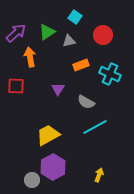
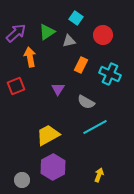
cyan square: moved 1 px right, 1 px down
orange rectangle: rotated 42 degrees counterclockwise
red square: rotated 24 degrees counterclockwise
gray circle: moved 10 px left
